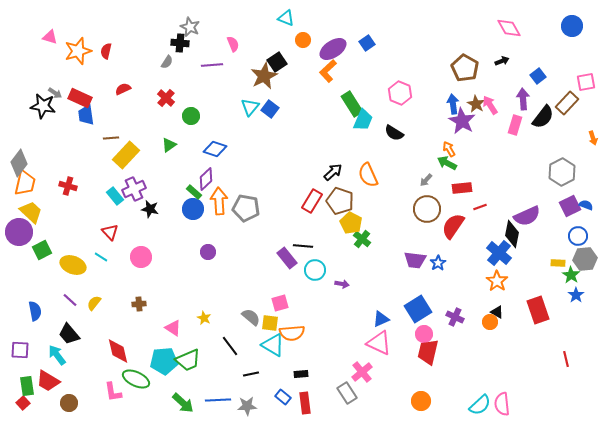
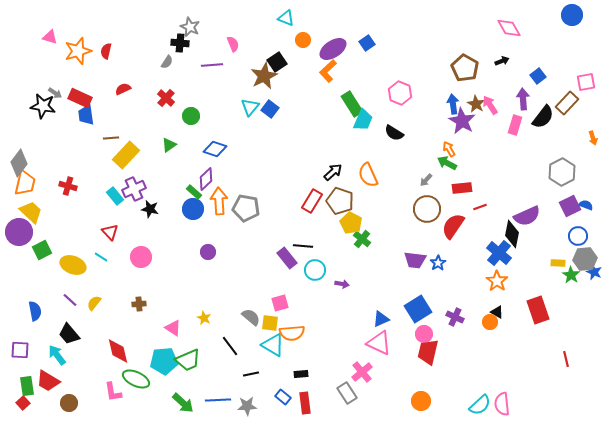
blue circle at (572, 26): moved 11 px up
blue star at (576, 295): moved 18 px right, 23 px up; rotated 14 degrees counterclockwise
